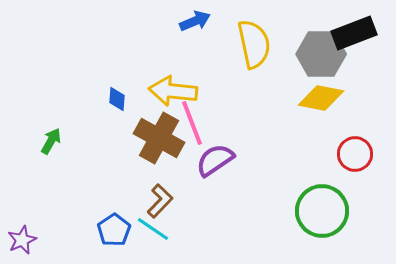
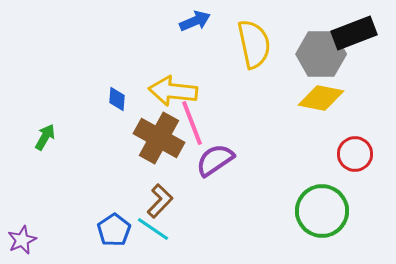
green arrow: moved 6 px left, 4 px up
